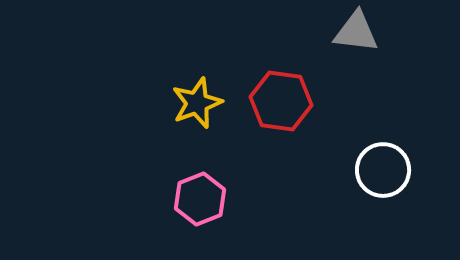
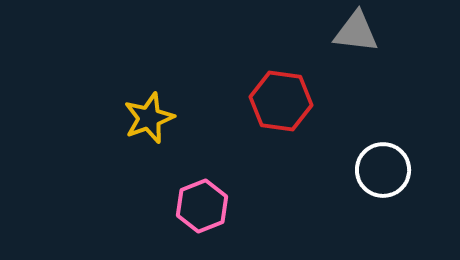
yellow star: moved 48 px left, 15 px down
pink hexagon: moved 2 px right, 7 px down
